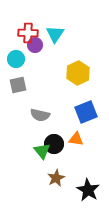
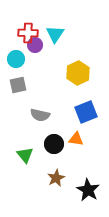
green triangle: moved 17 px left, 4 px down
